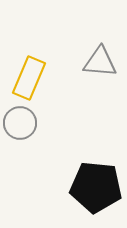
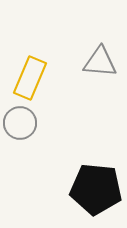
yellow rectangle: moved 1 px right
black pentagon: moved 2 px down
